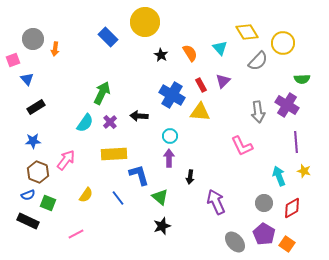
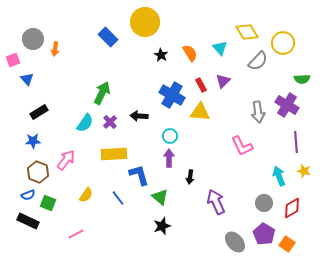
black rectangle at (36, 107): moved 3 px right, 5 px down
